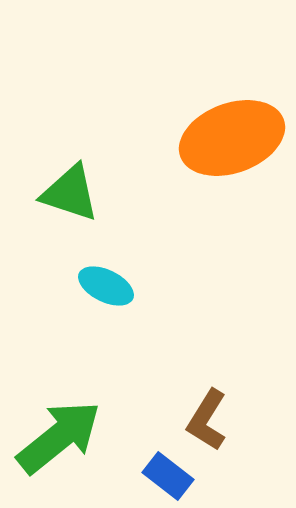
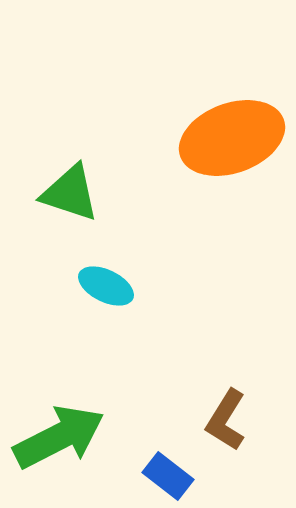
brown L-shape: moved 19 px right
green arrow: rotated 12 degrees clockwise
